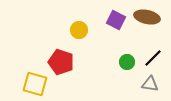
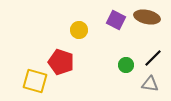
green circle: moved 1 px left, 3 px down
yellow square: moved 3 px up
